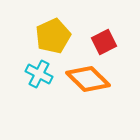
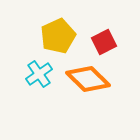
yellow pentagon: moved 5 px right
cyan cross: rotated 28 degrees clockwise
